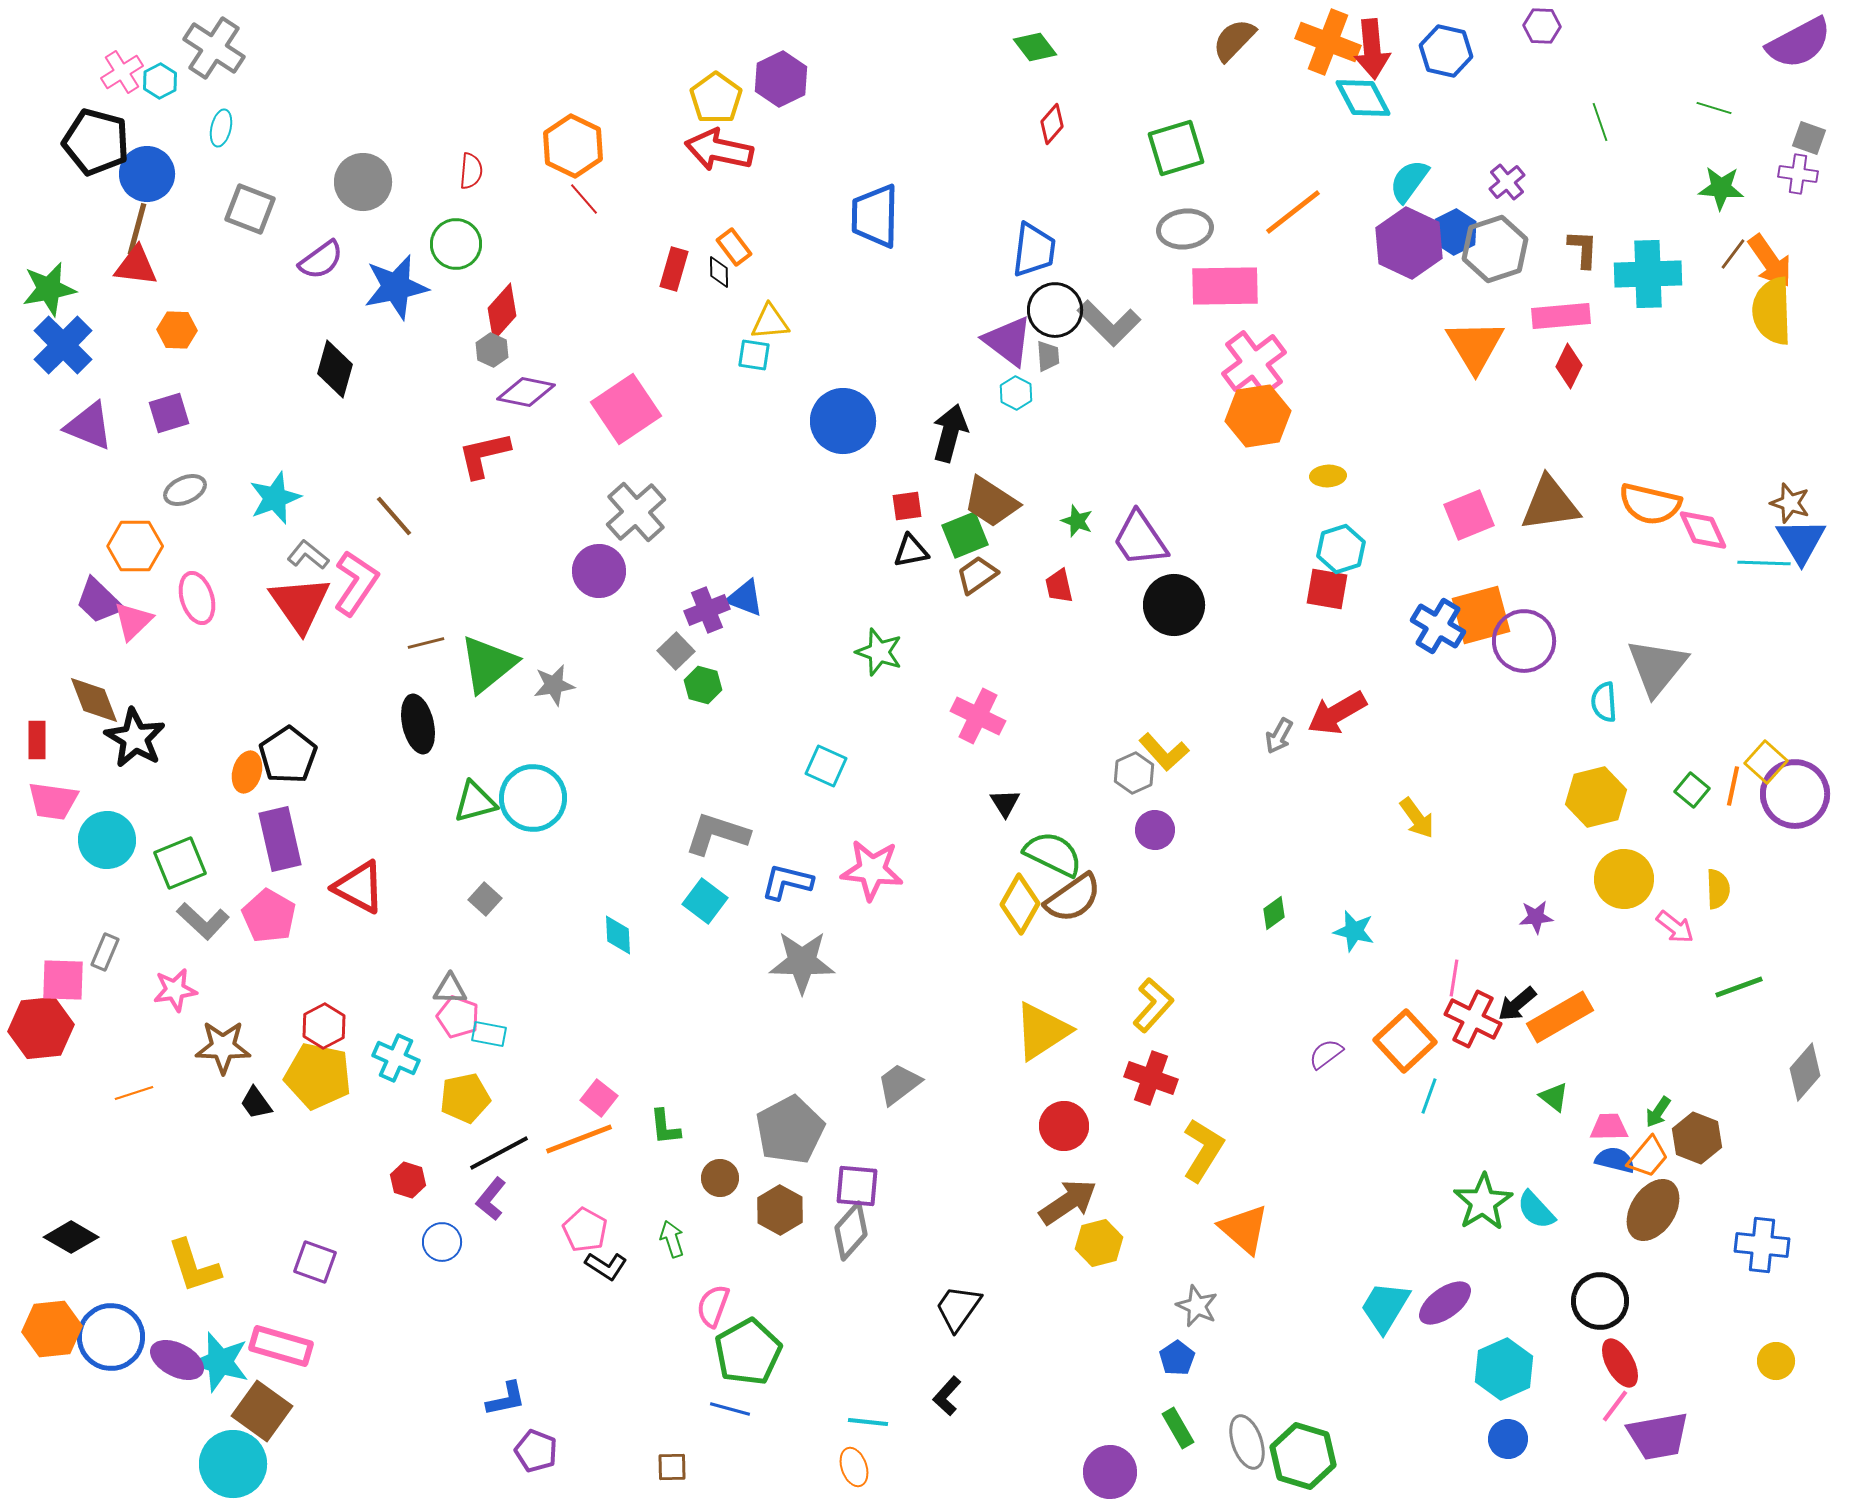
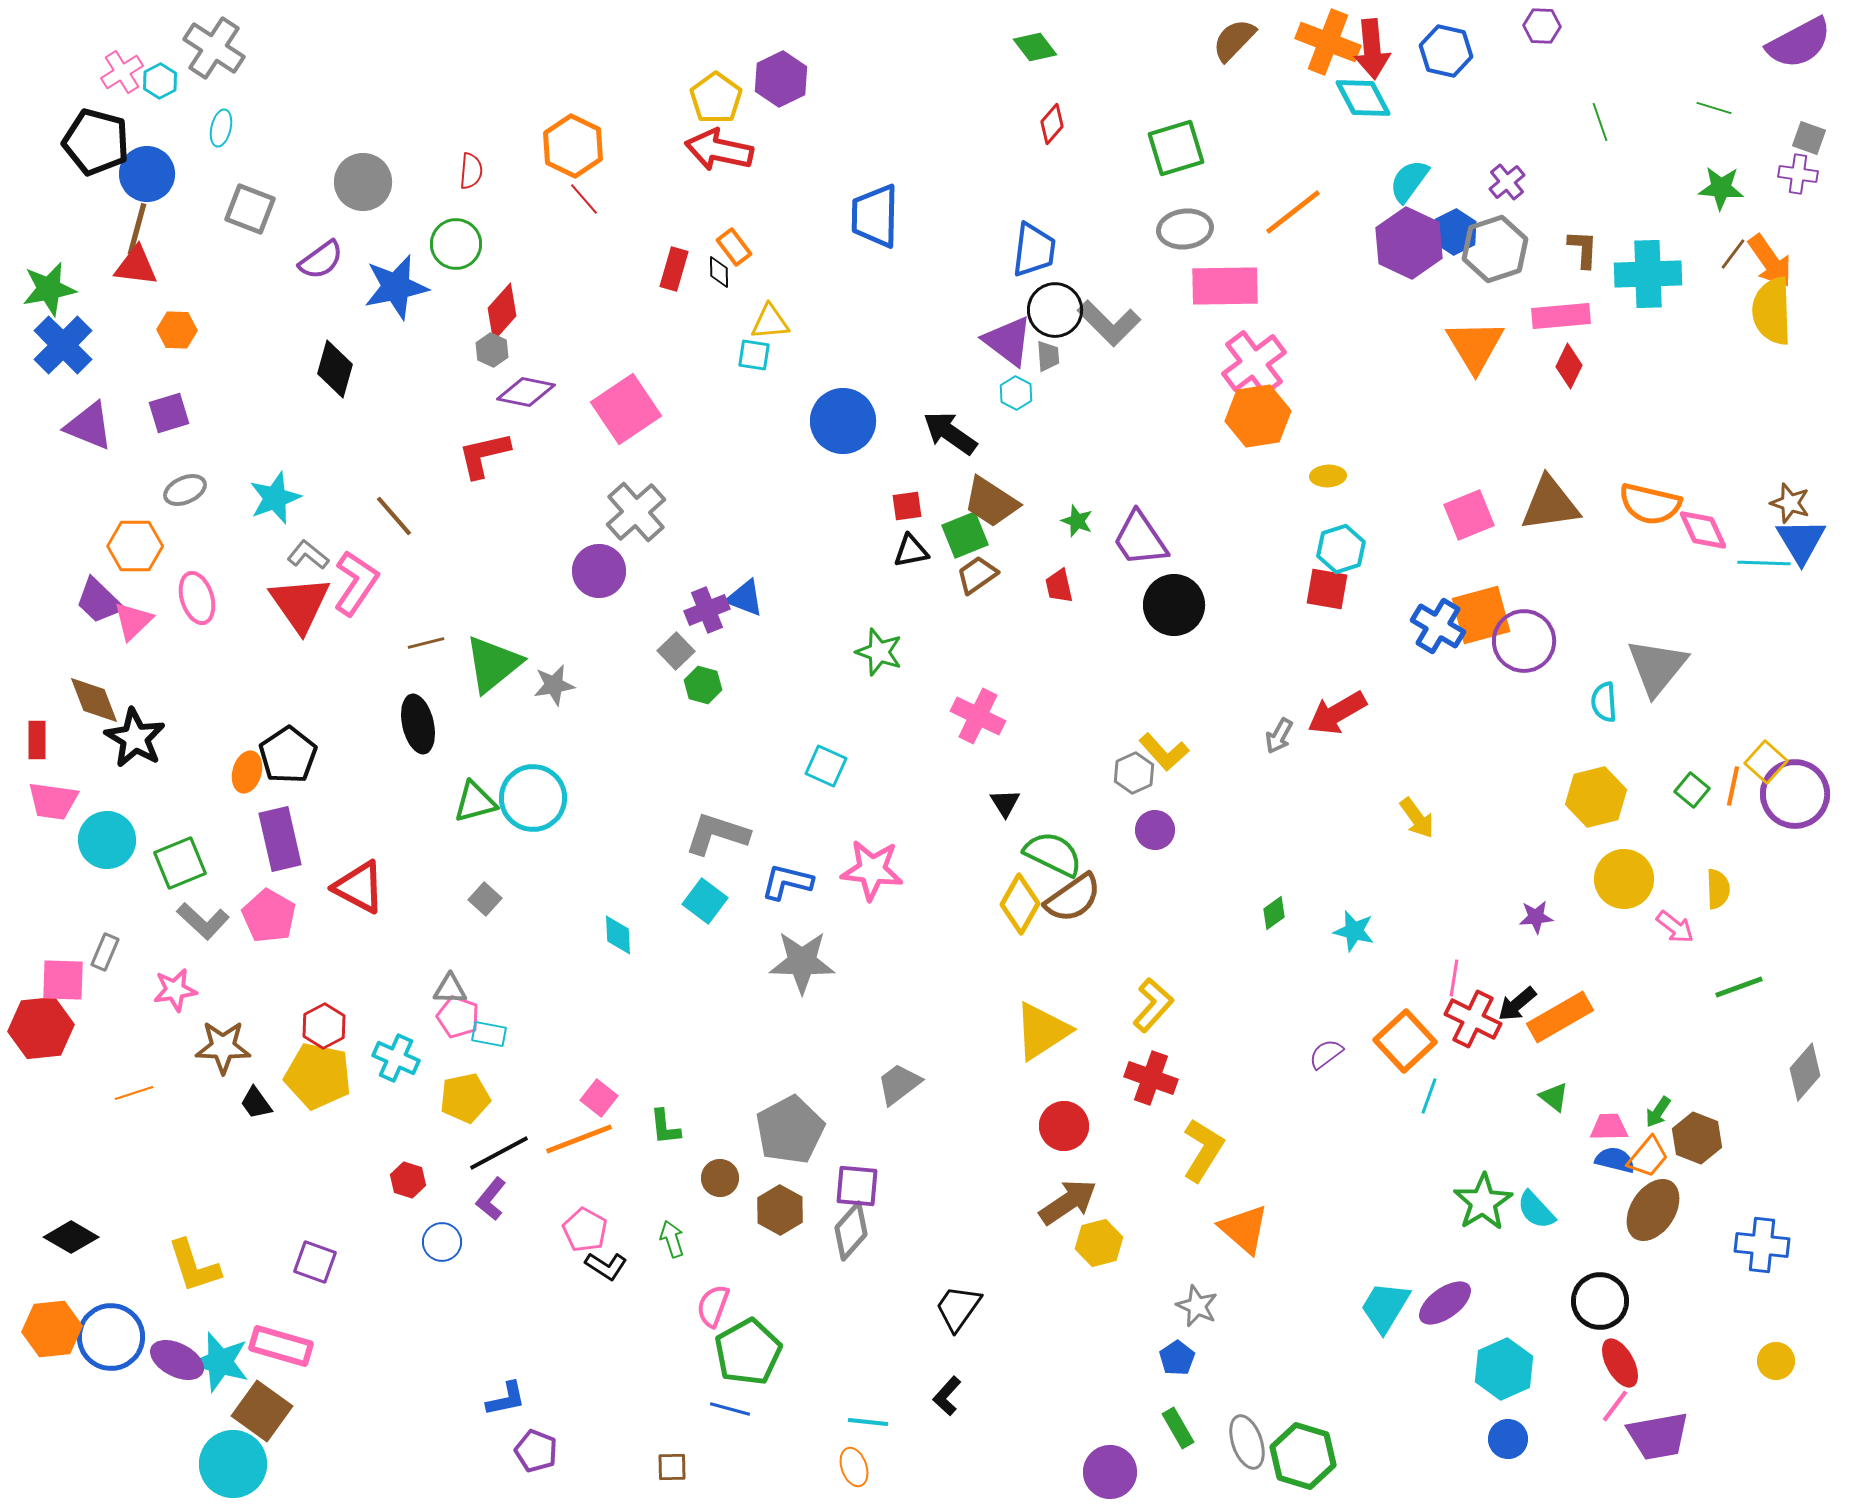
black arrow at (950, 433): rotated 70 degrees counterclockwise
green triangle at (488, 664): moved 5 px right
